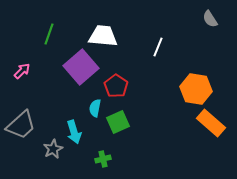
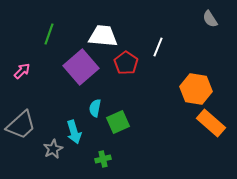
red pentagon: moved 10 px right, 23 px up
